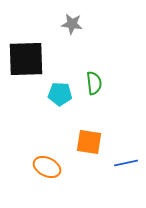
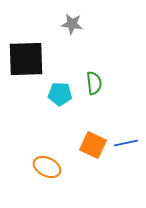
orange square: moved 4 px right, 3 px down; rotated 16 degrees clockwise
blue line: moved 20 px up
